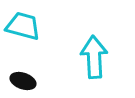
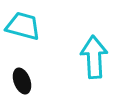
black ellipse: moved 1 px left; rotated 50 degrees clockwise
